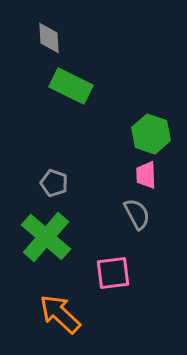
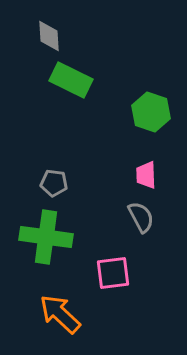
gray diamond: moved 2 px up
green rectangle: moved 6 px up
green hexagon: moved 22 px up
gray pentagon: rotated 12 degrees counterclockwise
gray semicircle: moved 4 px right, 3 px down
green cross: rotated 33 degrees counterclockwise
